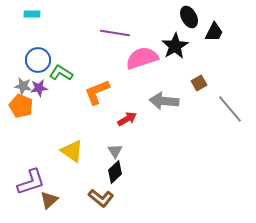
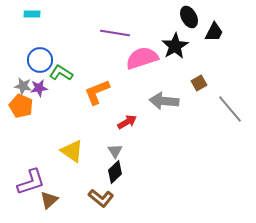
blue circle: moved 2 px right
red arrow: moved 3 px down
